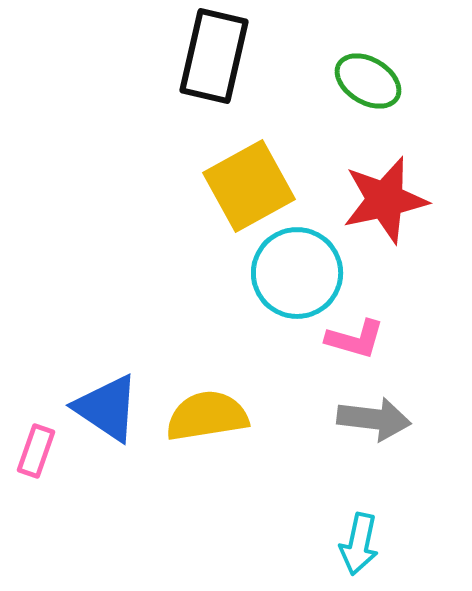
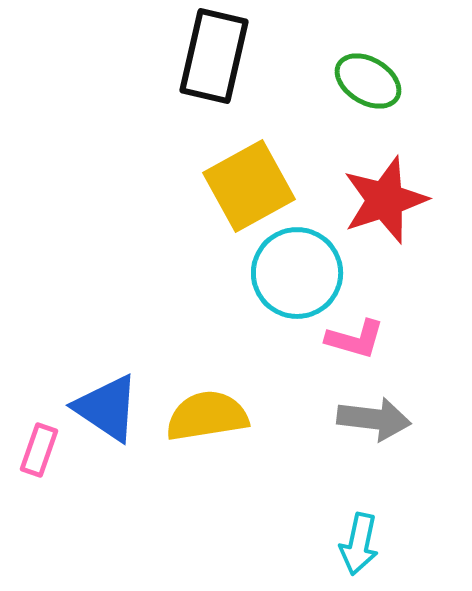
red star: rotated 6 degrees counterclockwise
pink rectangle: moved 3 px right, 1 px up
